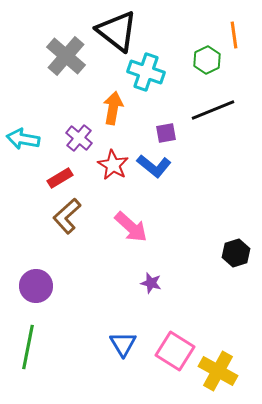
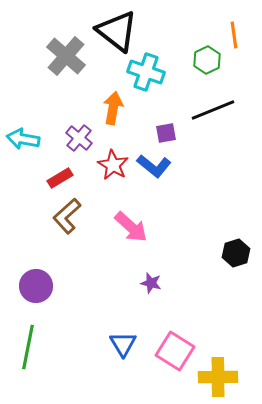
yellow cross: moved 6 px down; rotated 30 degrees counterclockwise
